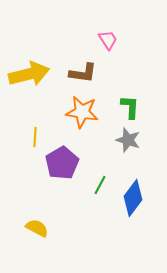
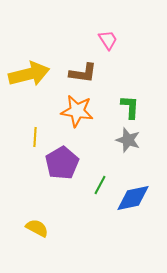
orange star: moved 5 px left, 1 px up
blue diamond: rotated 42 degrees clockwise
